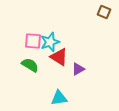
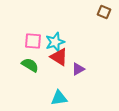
cyan star: moved 5 px right
